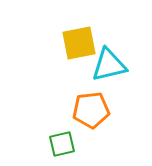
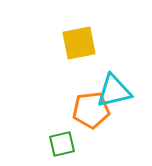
cyan triangle: moved 5 px right, 26 px down
